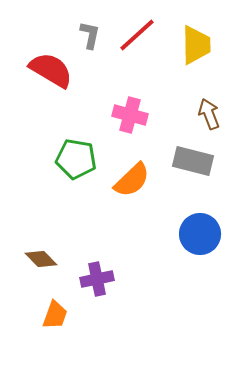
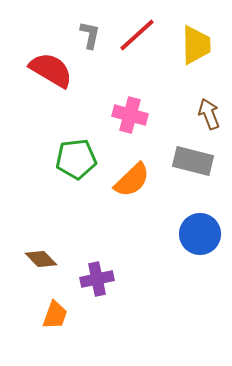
green pentagon: rotated 15 degrees counterclockwise
